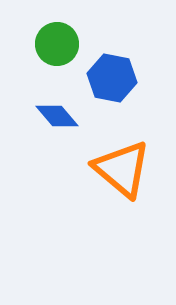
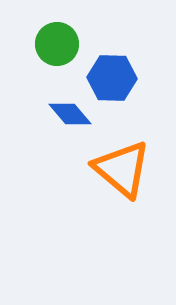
blue hexagon: rotated 9 degrees counterclockwise
blue diamond: moved 13 px right, 2 px up
